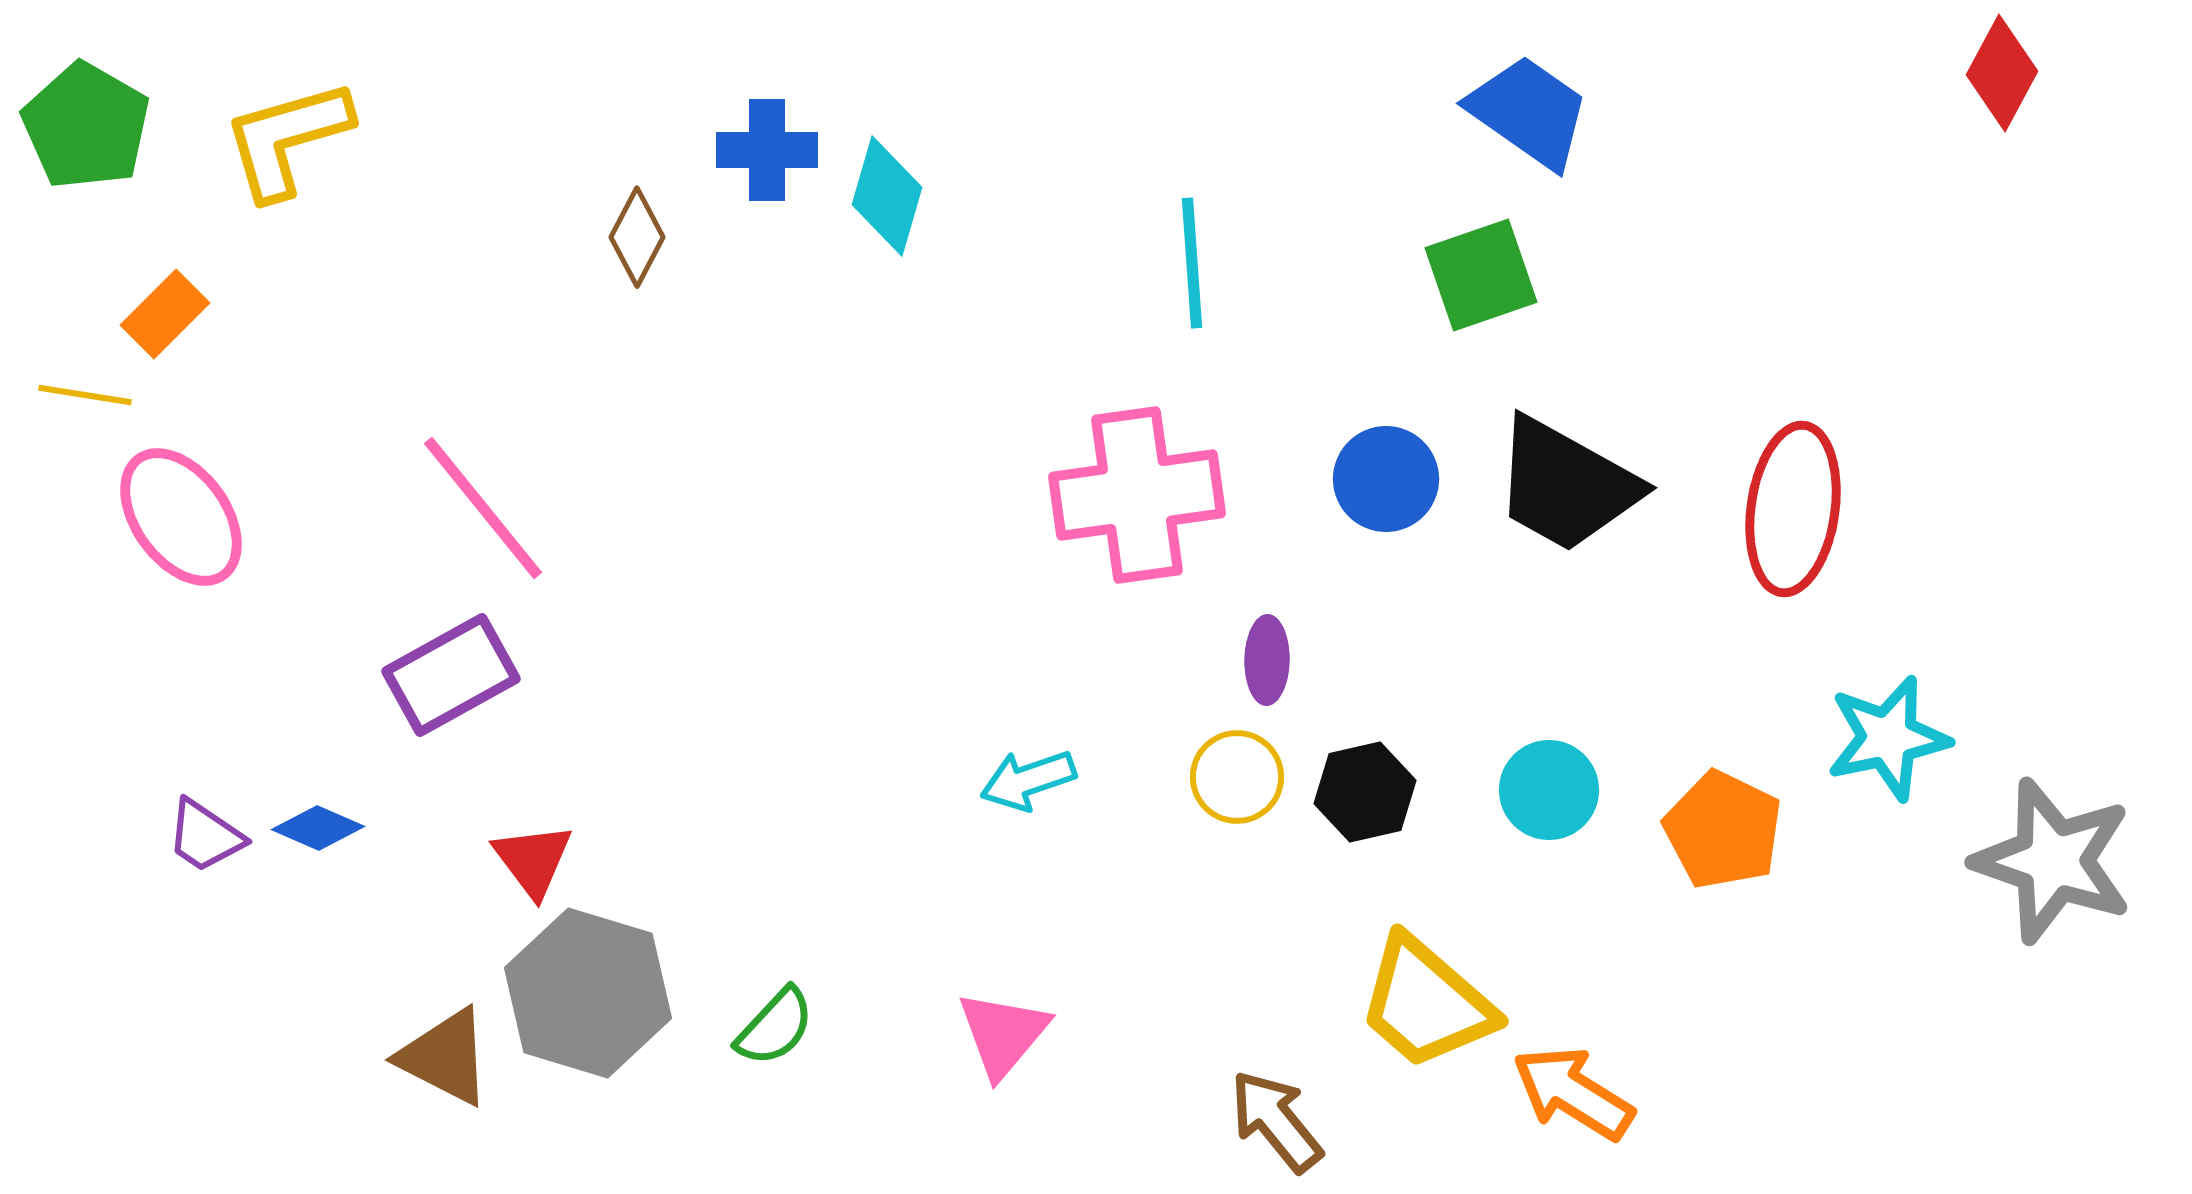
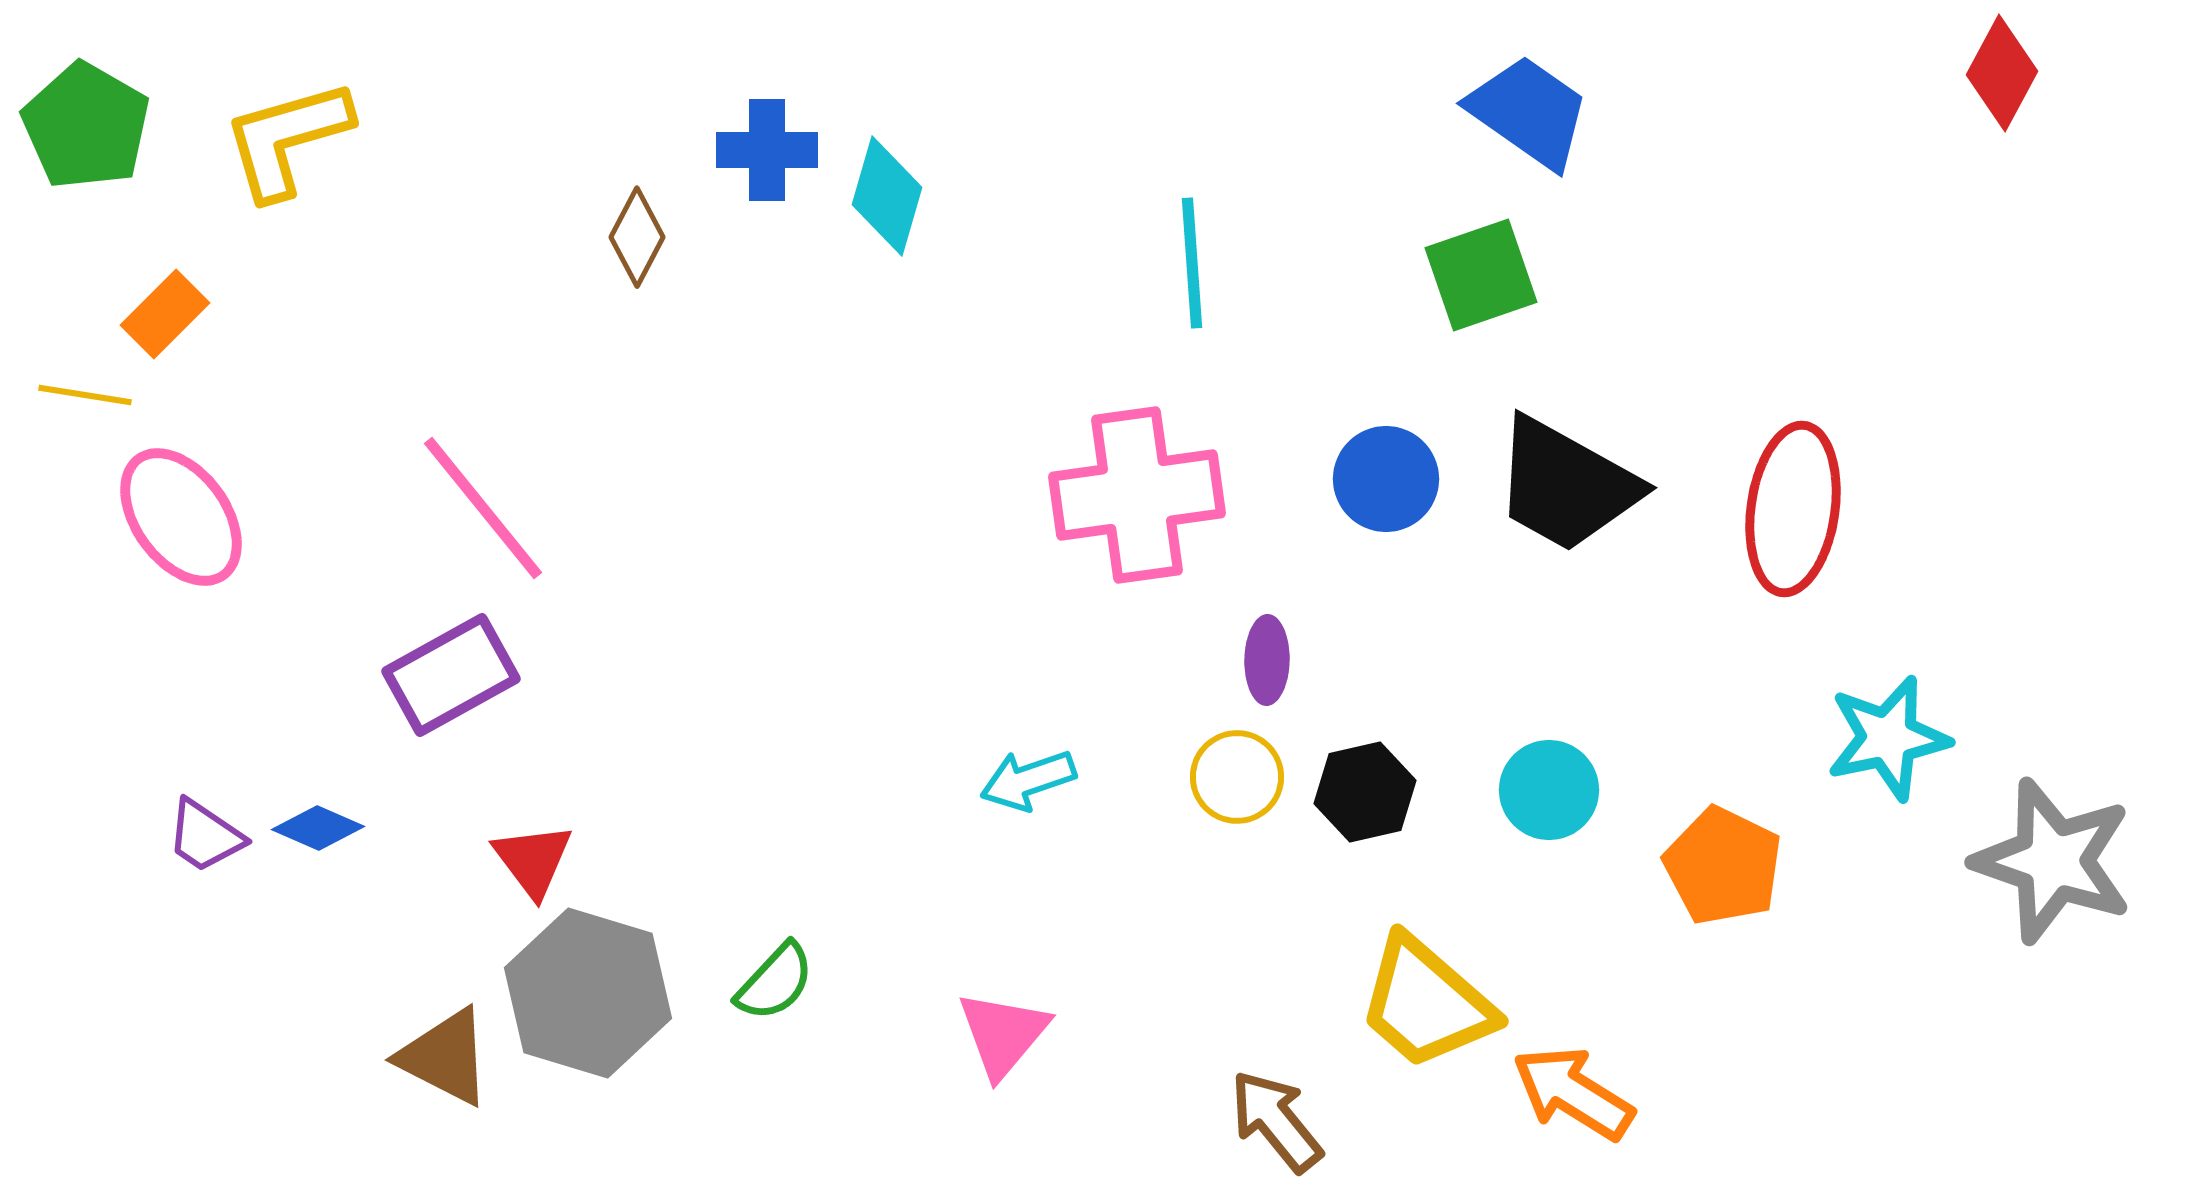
orange pentagon: moved 36 px down
green semicircle: moved 45 px up
